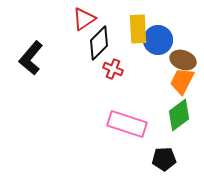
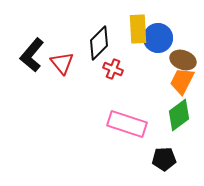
red triangle: moved 22 px left, 44 px down; rotated 35 degrees counterclockwise
blue circle: moved 2 px up
black L-shape: moved 1 px right, 3 px up
